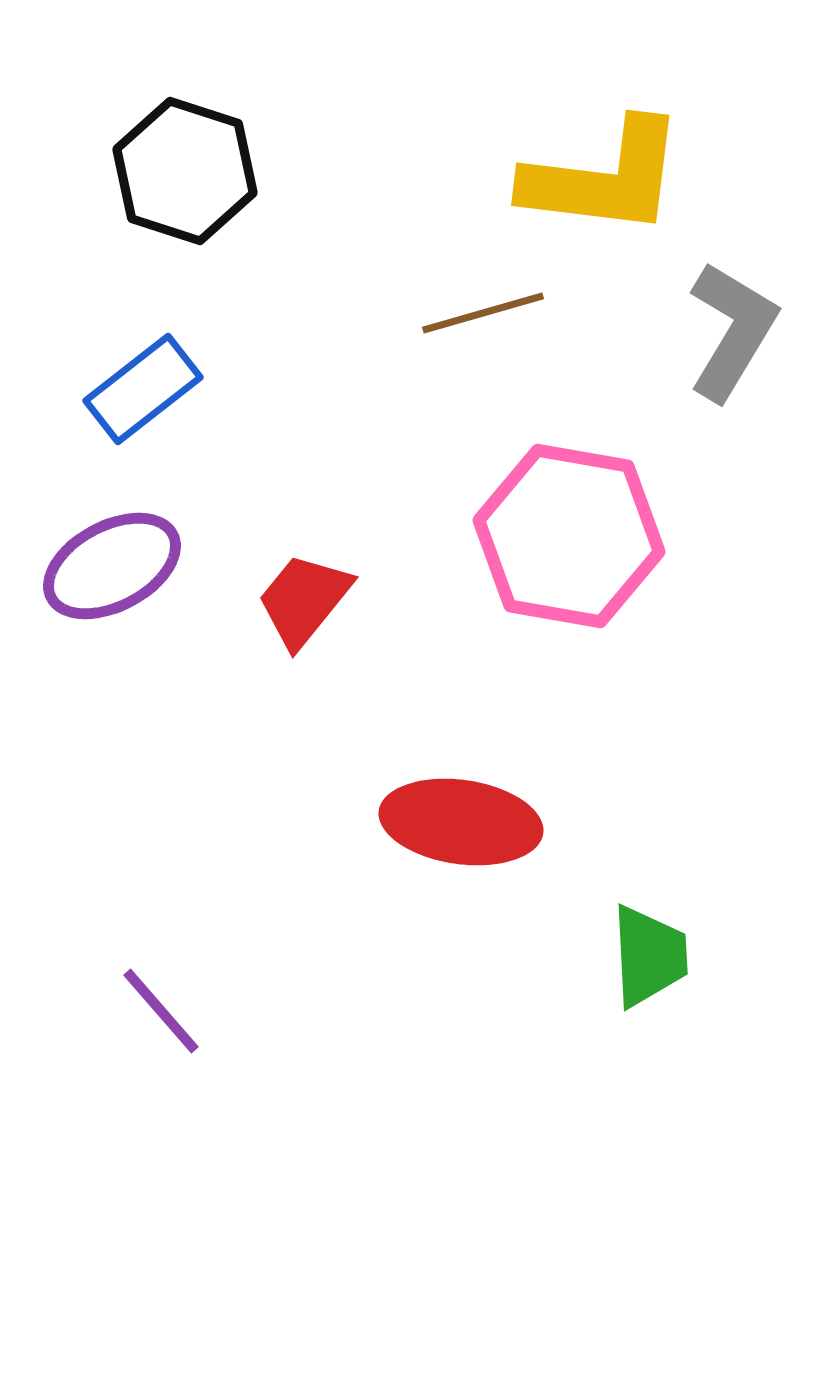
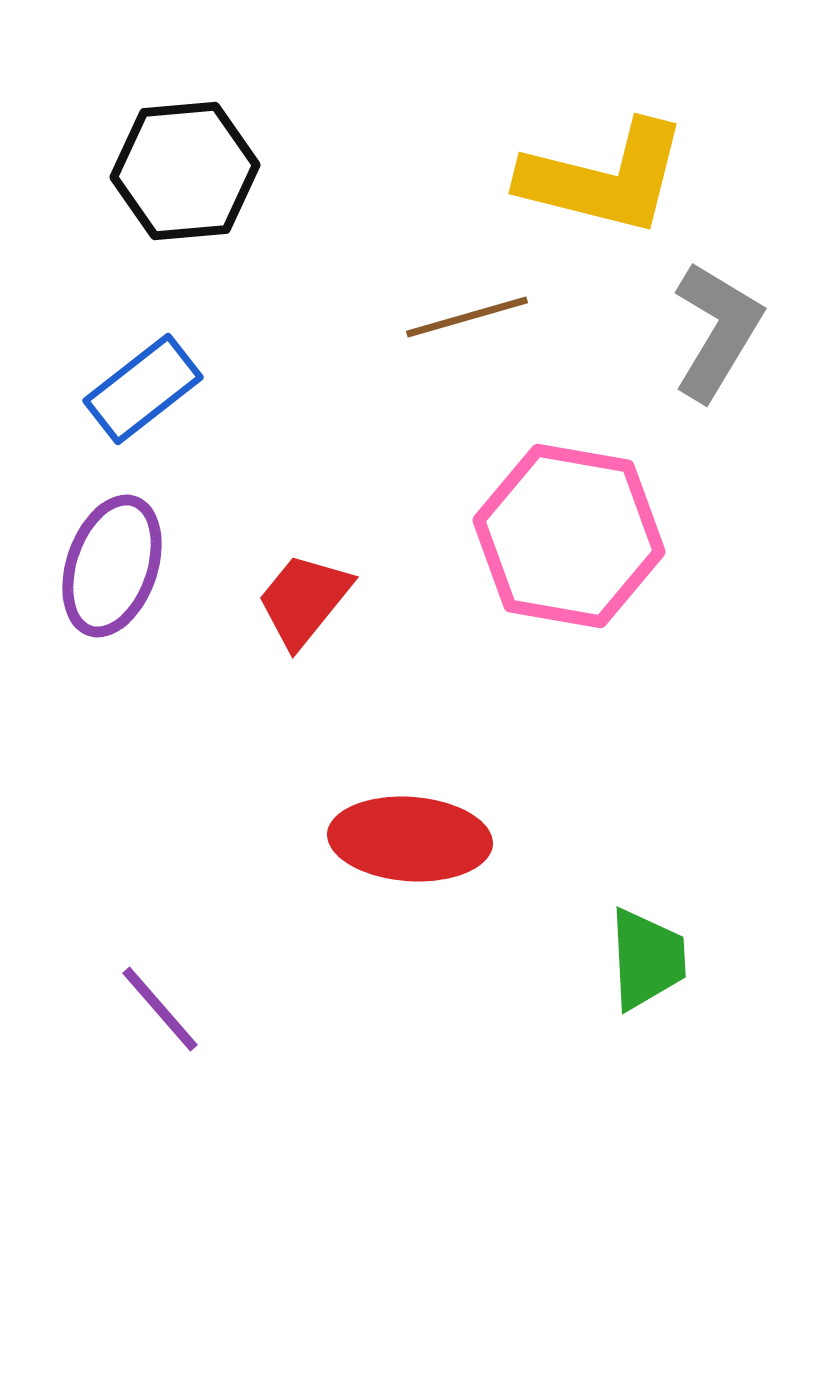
black hexagon: rotated 23 degrees counterclockwise
yellow L-shape: rotated 7 degrees clockwise
brown line: moved 16 px left, 4 px down
gray L-shape: moved 15 px left
purple ellipse: rotated 43 degrees counterclockwise
red ellipse: moved 51 px left, 17 px down; rotated 4 degrees counterclockwise
green trapezoid: moved 2 px left, 3 px down
purple line: moved 1 px left, 2 px up
